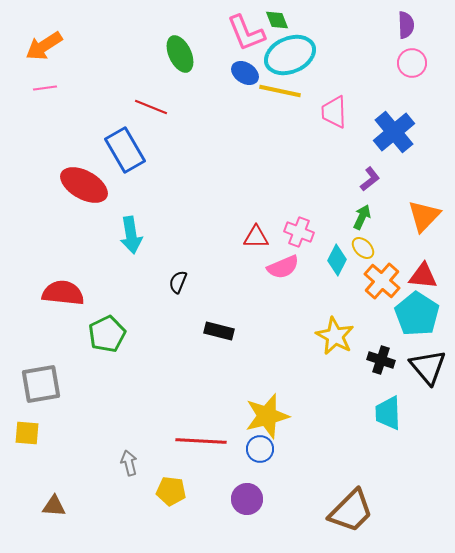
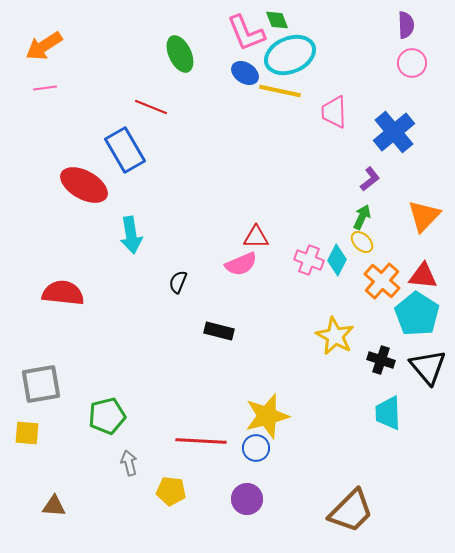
pink cross at (299, 232): moved 10 px right, 28 px down
yellow ellipse at (363, 248): moved 1 px left, 6 px up
pink semicircle at (283, 267): moved 42 px left, 3 px up
green pentagon at (107, 334): moved 82 px down; rotated 12 degrees clockwise
blue circle at (260, 449): moved 4 px left, 1 px up
